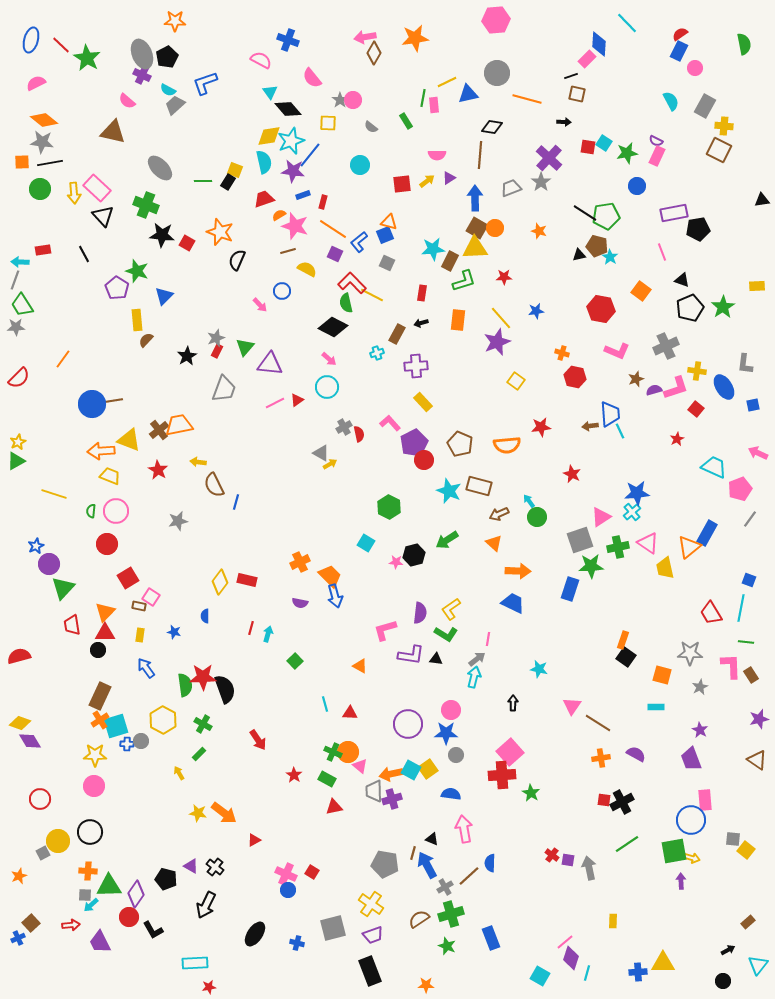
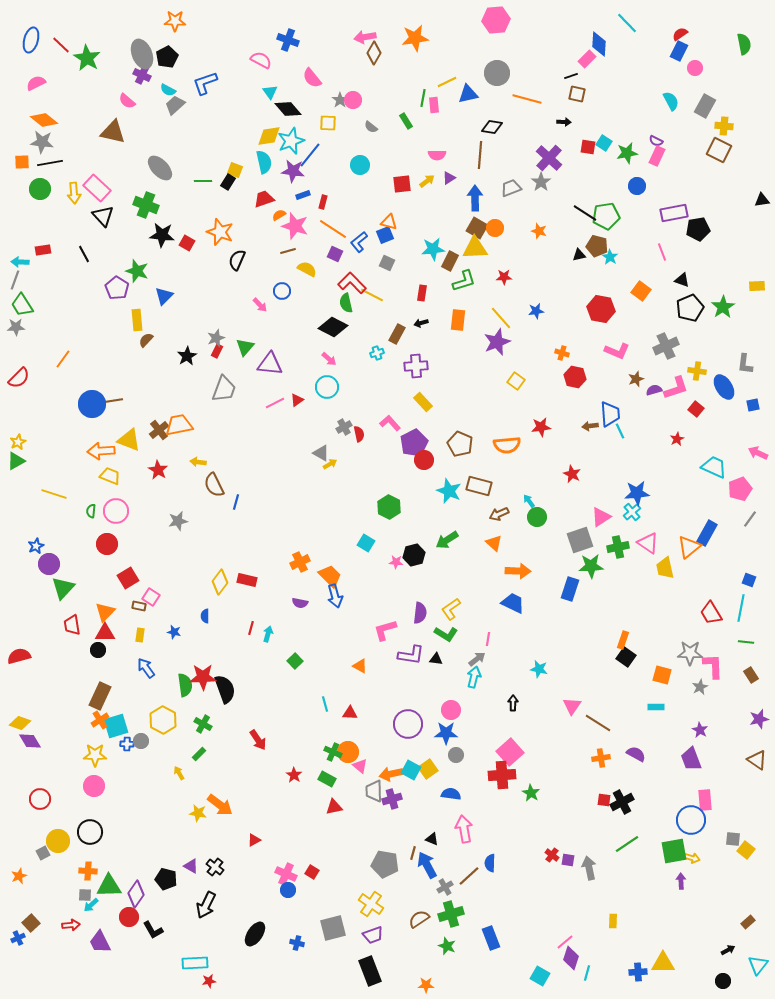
pink L-shape at (731, 666): moved 18 px left
orange arrow at (224, 813): moved 4 px left, 8 px up
red star at (209, 987): moved 6 px up
